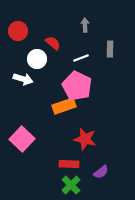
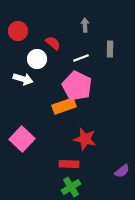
purple semicircle: moved 21 px right, 1 px up
green cross: moved 2 px down; rotated 12 degrees clockwise
